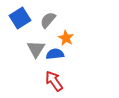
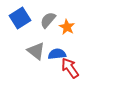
orange star: moved 1 px right, 11 px up
gray triangle: moved 2 px down; rotated 24 degrees counterclockwise
blue semicircle: moved 2 px right
red arrow: moved 16 px right, 13 px up
